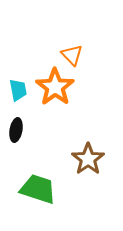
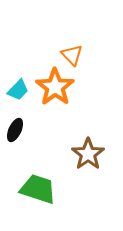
cyan trapezoid: rotated 55 degrees clockwise
black ellipse: moved 1 px left; rotated 15 degrees clockwise
brown star: moved 5 px up
